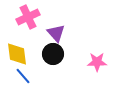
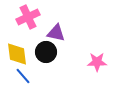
purple triangle: rotated 36 degrees counterclockwise
black circle: moved 7 px left, 2 px up
